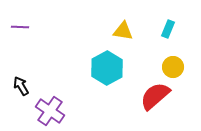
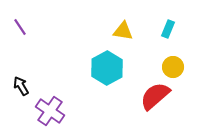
purple line: rotated 54 degrees clockwise
